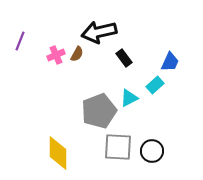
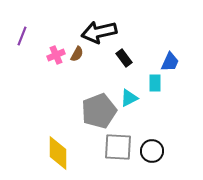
purple line: moved 2 px right, 5 px up
cyan rectangle: moved 2 px up; rotated 48 degrees counterclockwise
